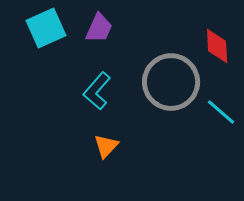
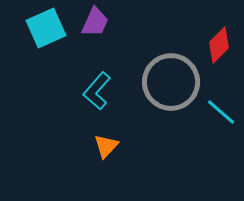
purple trapezoid: moved 4 px left, 6 px up
red diamond: moved 2 px right, 1 px up; rotated 48 degrees clockwise
